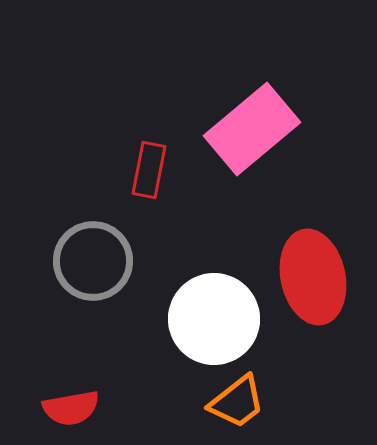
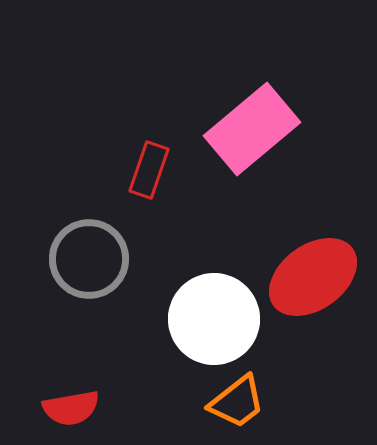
red rectangle: rotated 8 degrees clockwise
gray circle: moved 4 px left, 2 px up
red ellipse: rotated 66 degrees clockwise
